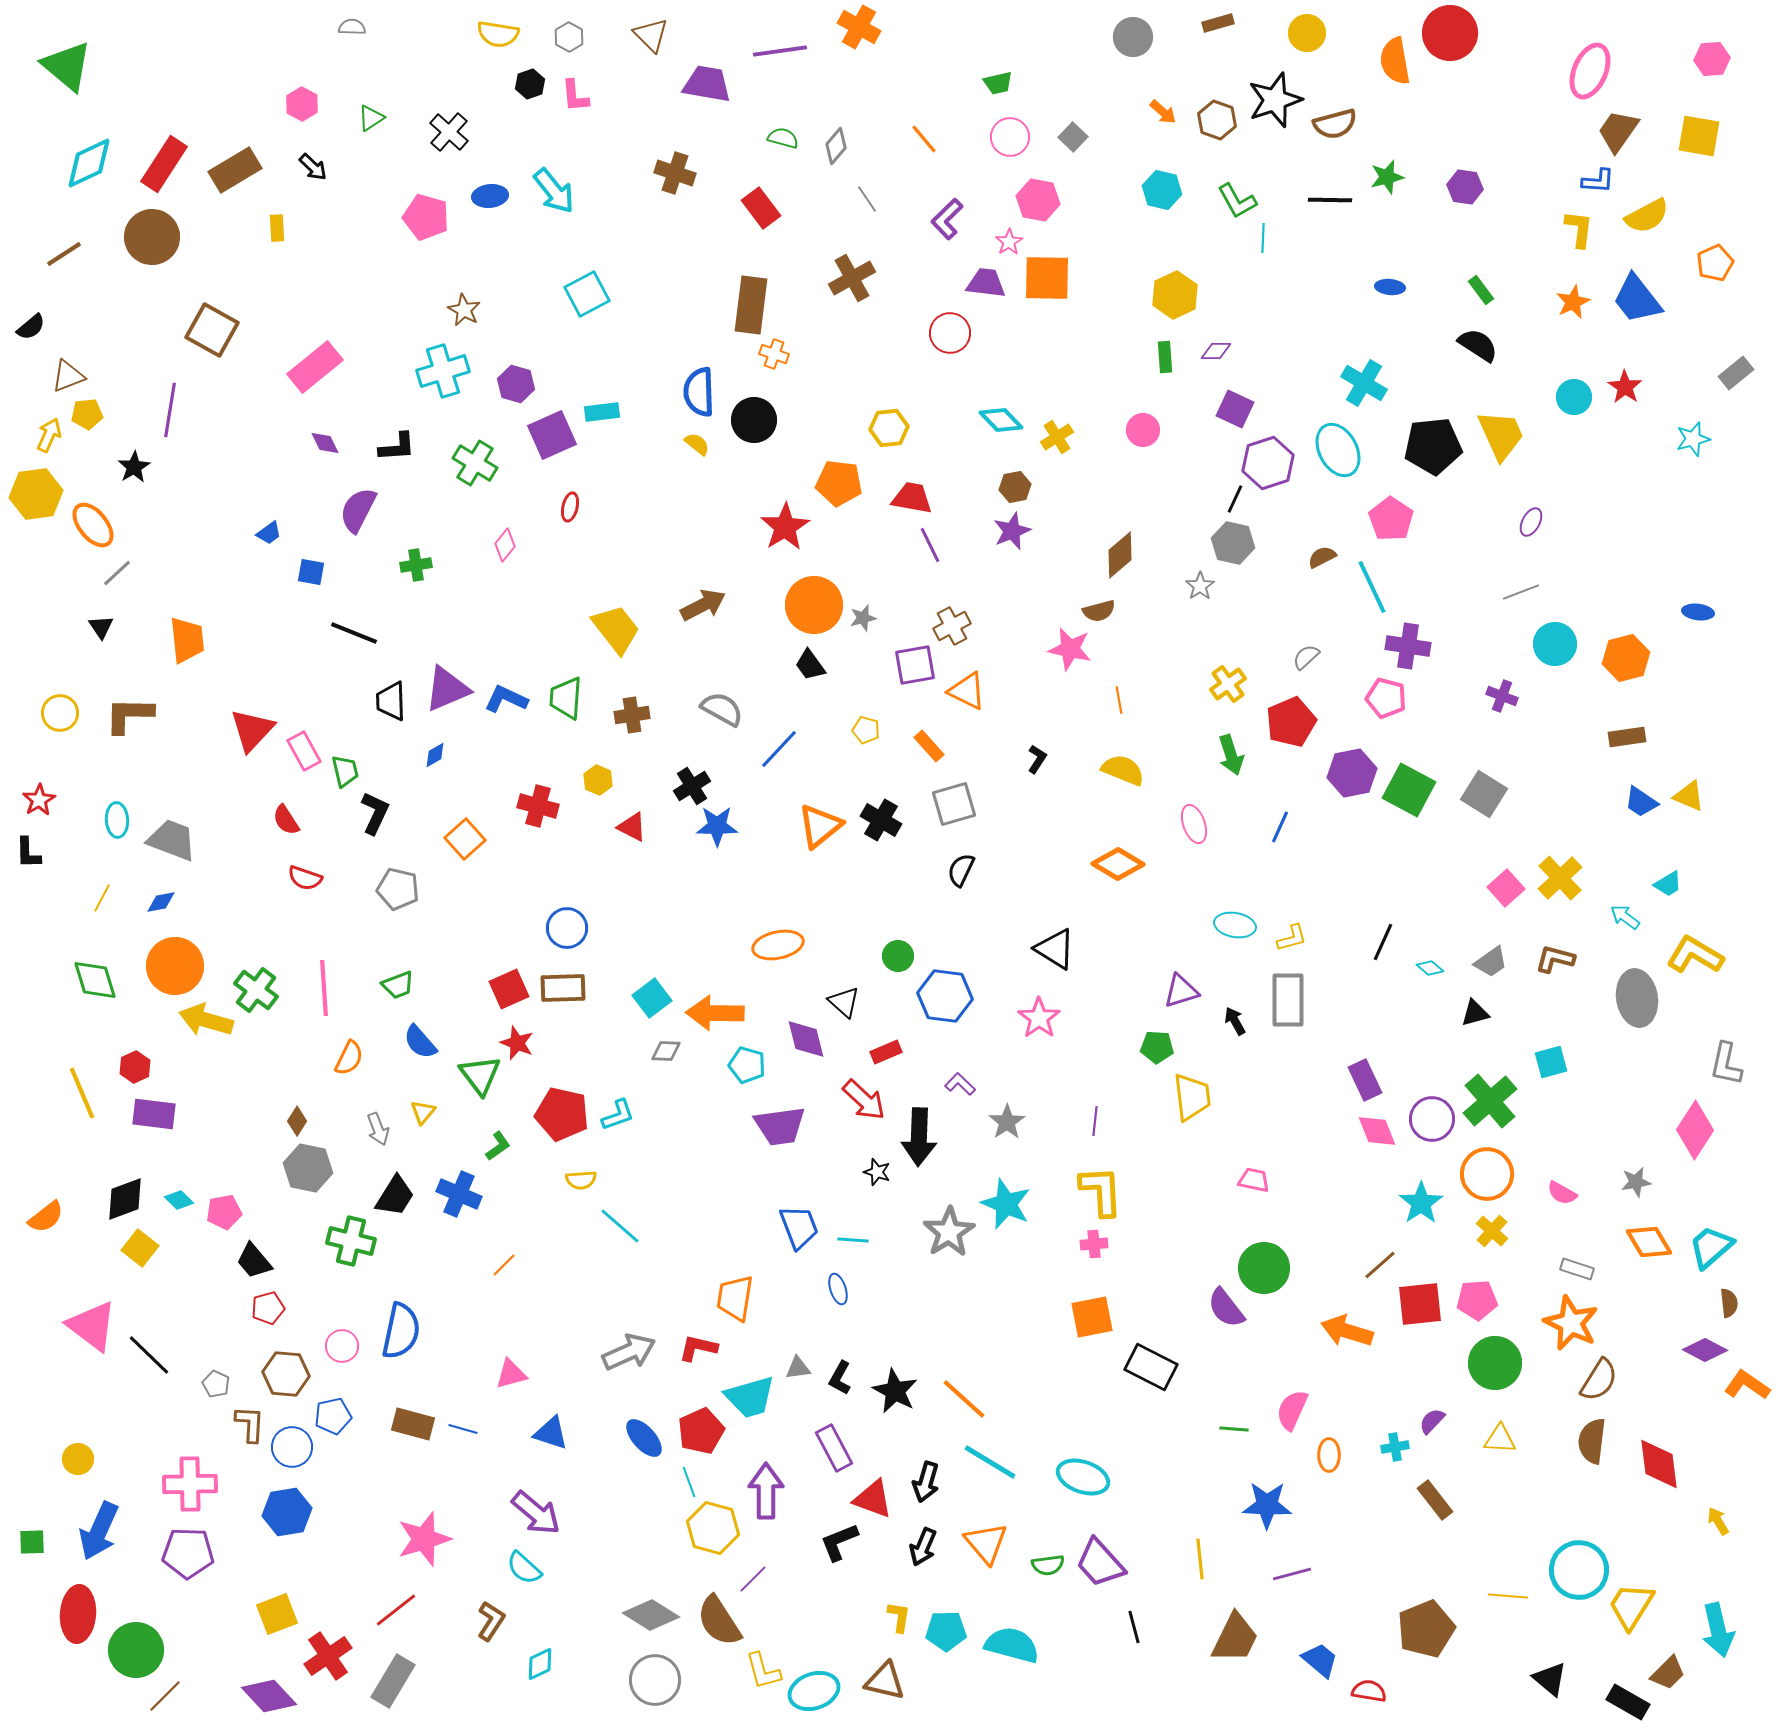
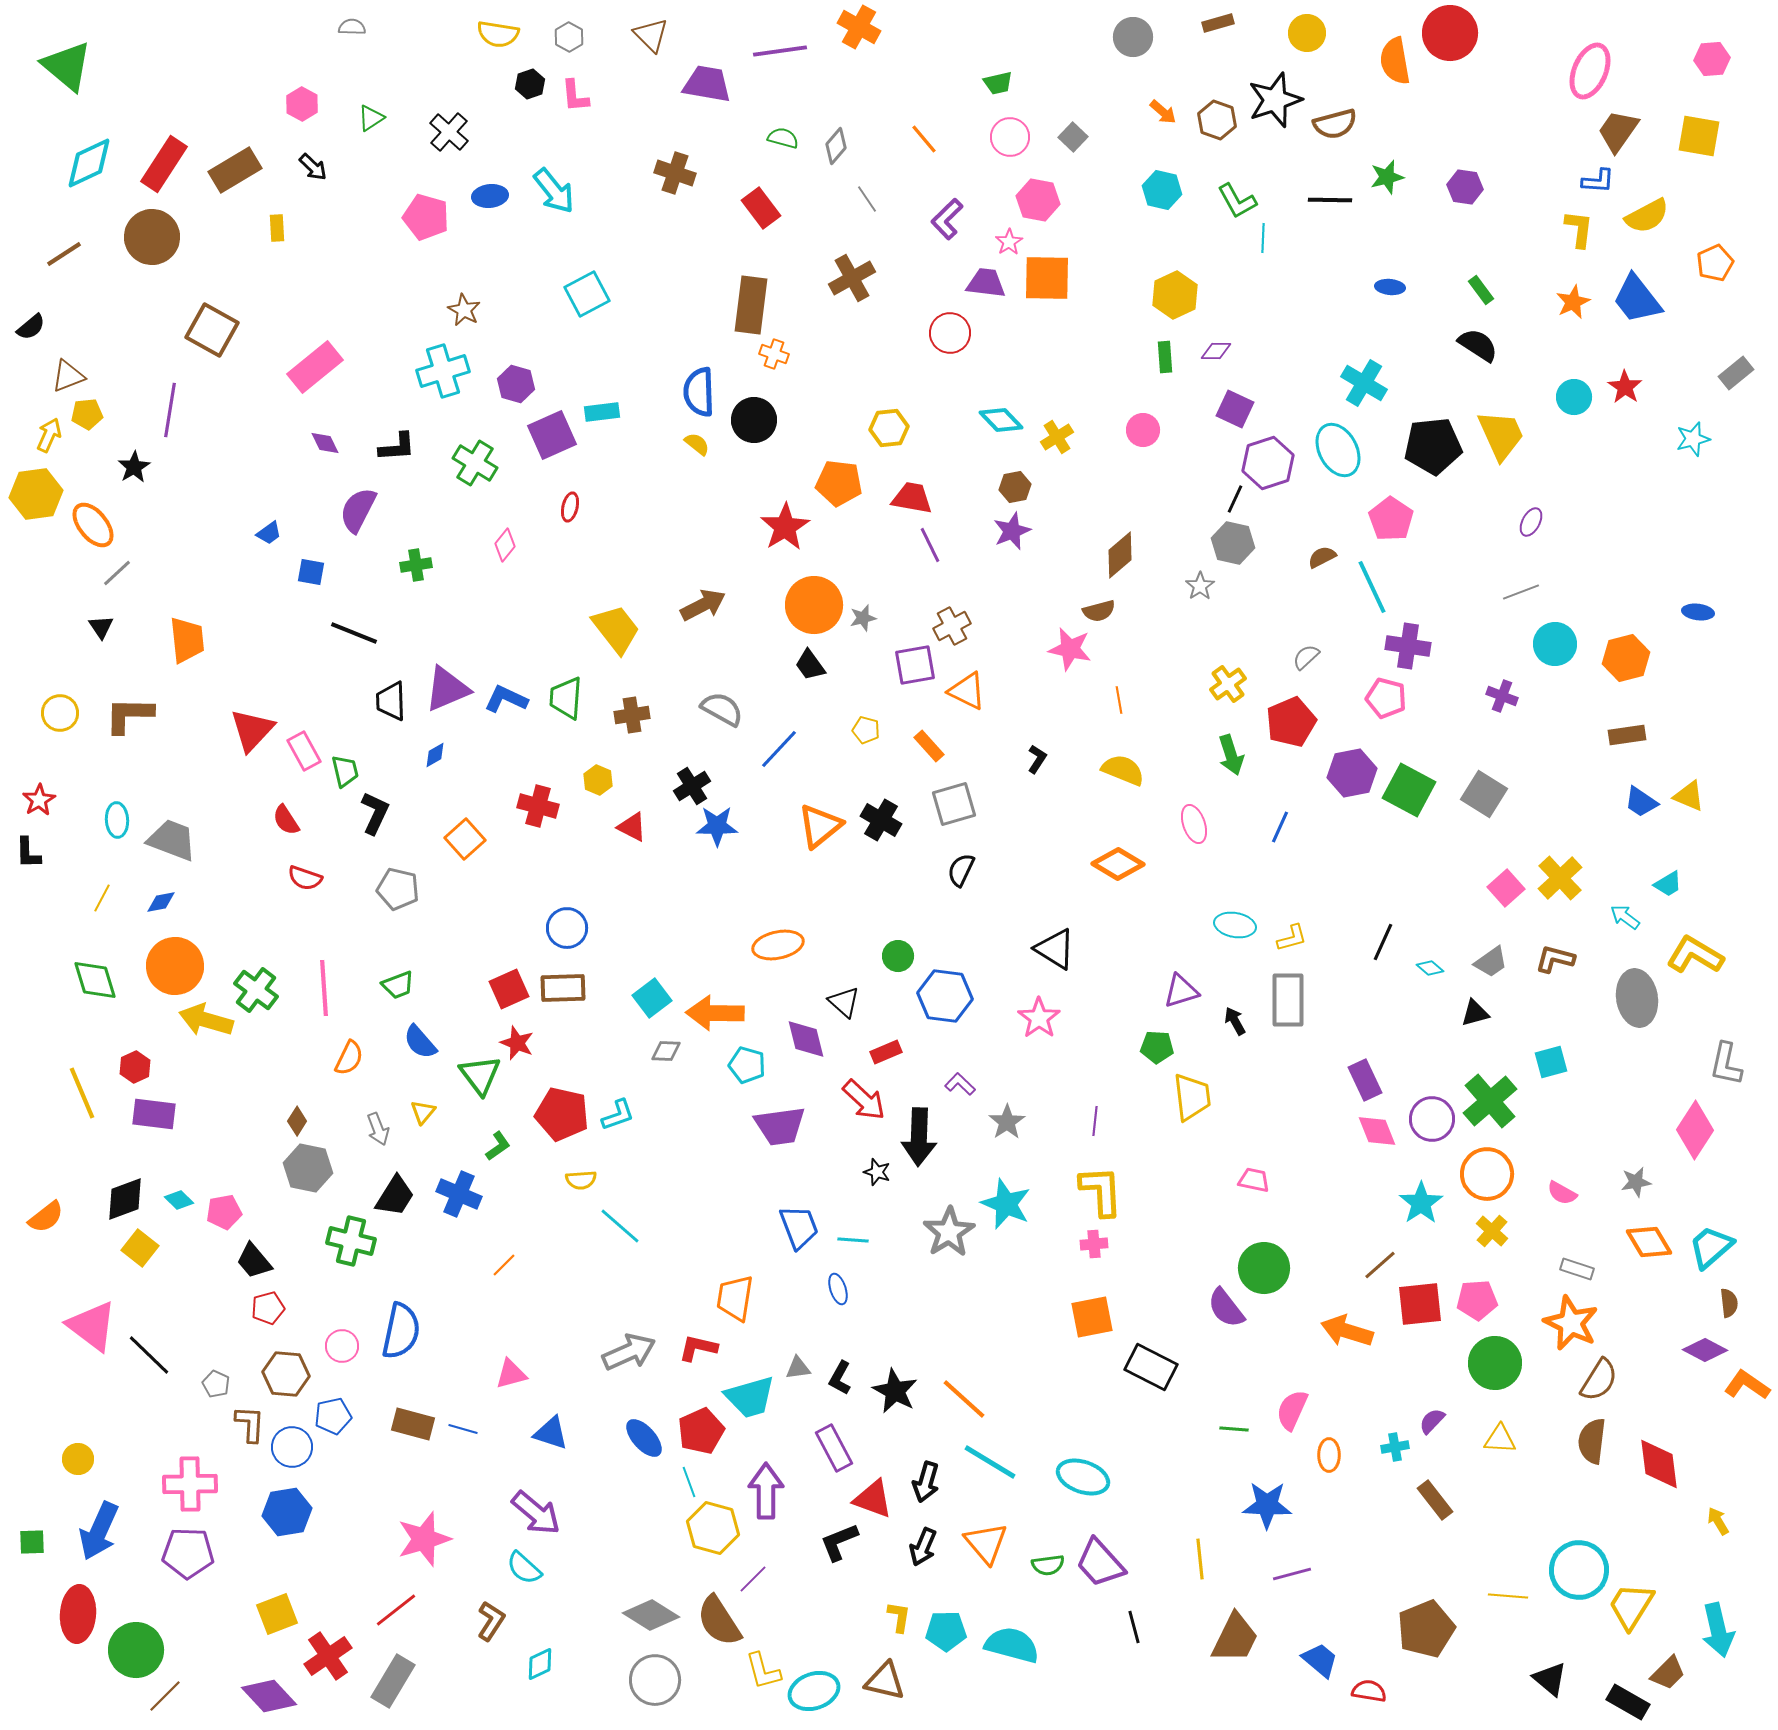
brown rectangle at (1627, 737): moved 2 px up
